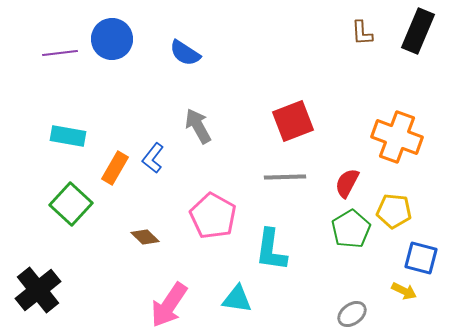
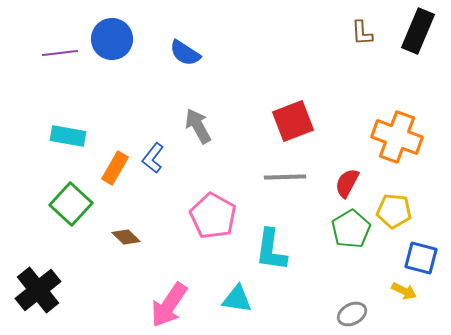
brown diamond: moved 19 px left
gray ellipse: rotated 8 degrees clockwise
